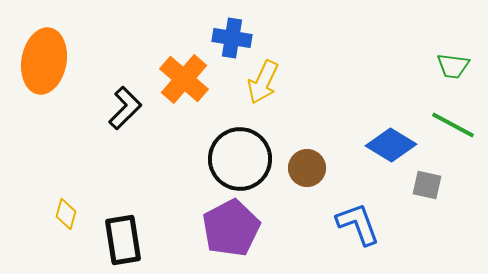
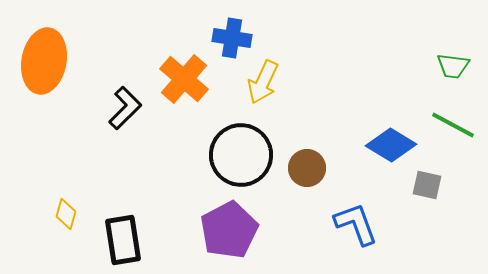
black circle: moved 1 px right, 4 px up
blue L-shape: moved 2 px left
purple pentagon: moved 2 px left, 2 px down
